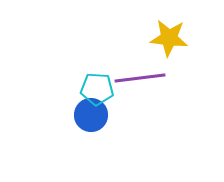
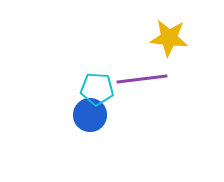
purple line: moved 2 px right, 1 px down
blue circle: moved 1 px left
